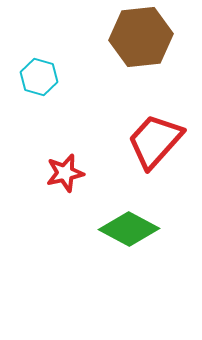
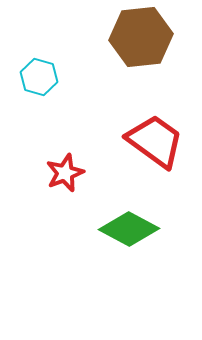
red trapezoid: rotated 84 degrees clockwise
red star: rotated 9 degrees counterclockwise
